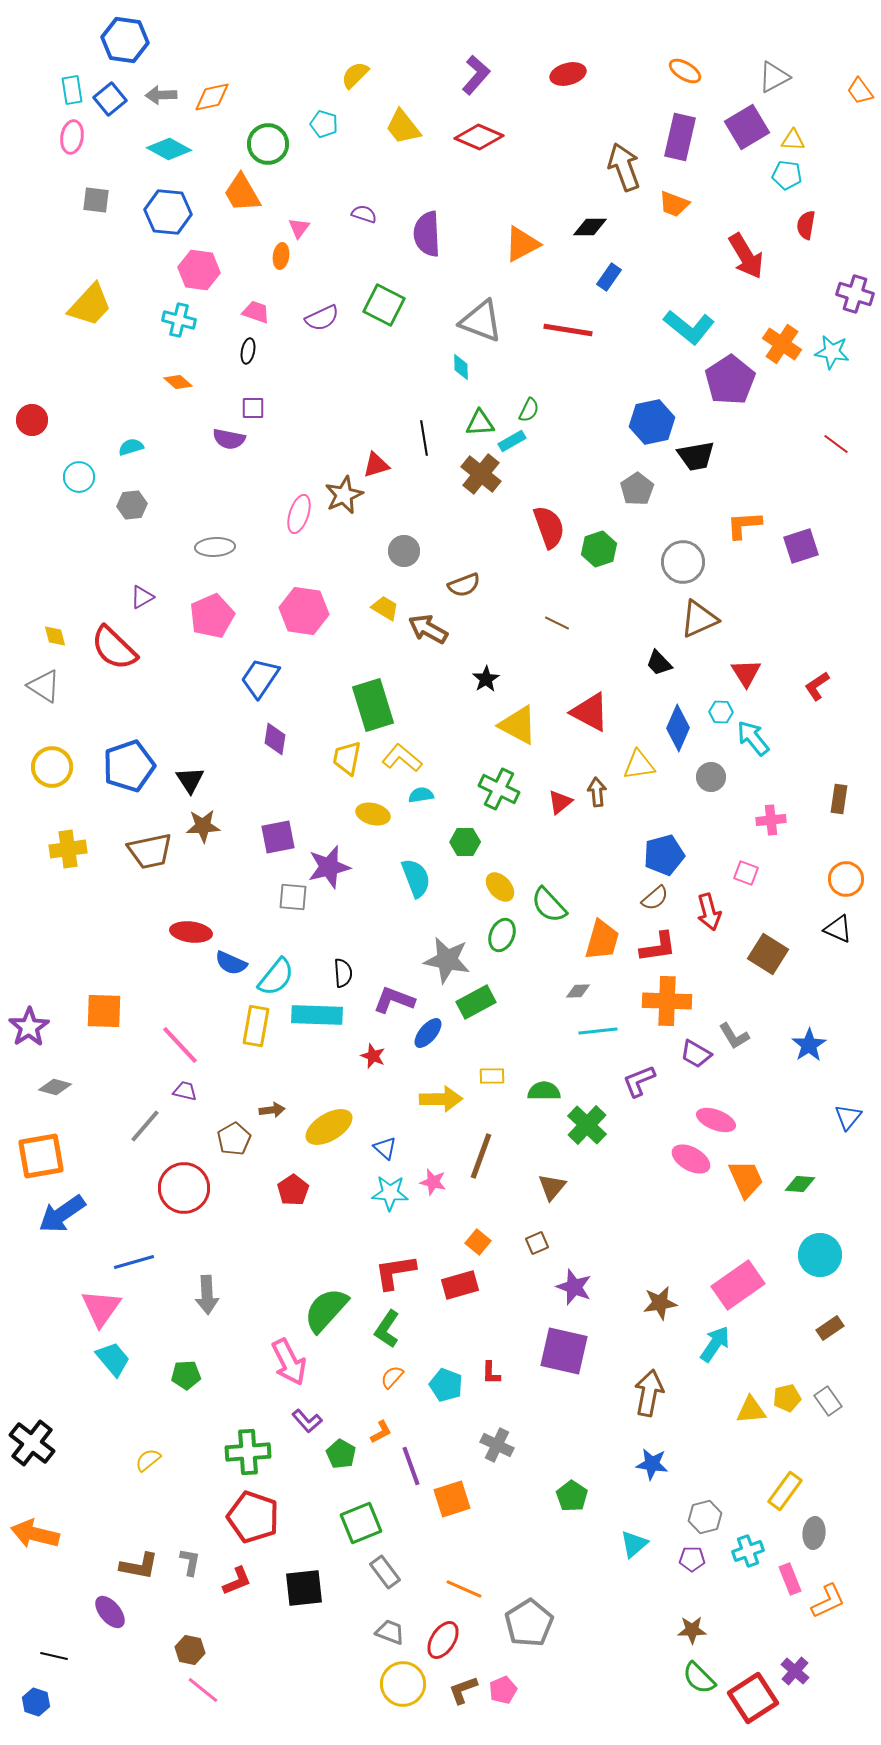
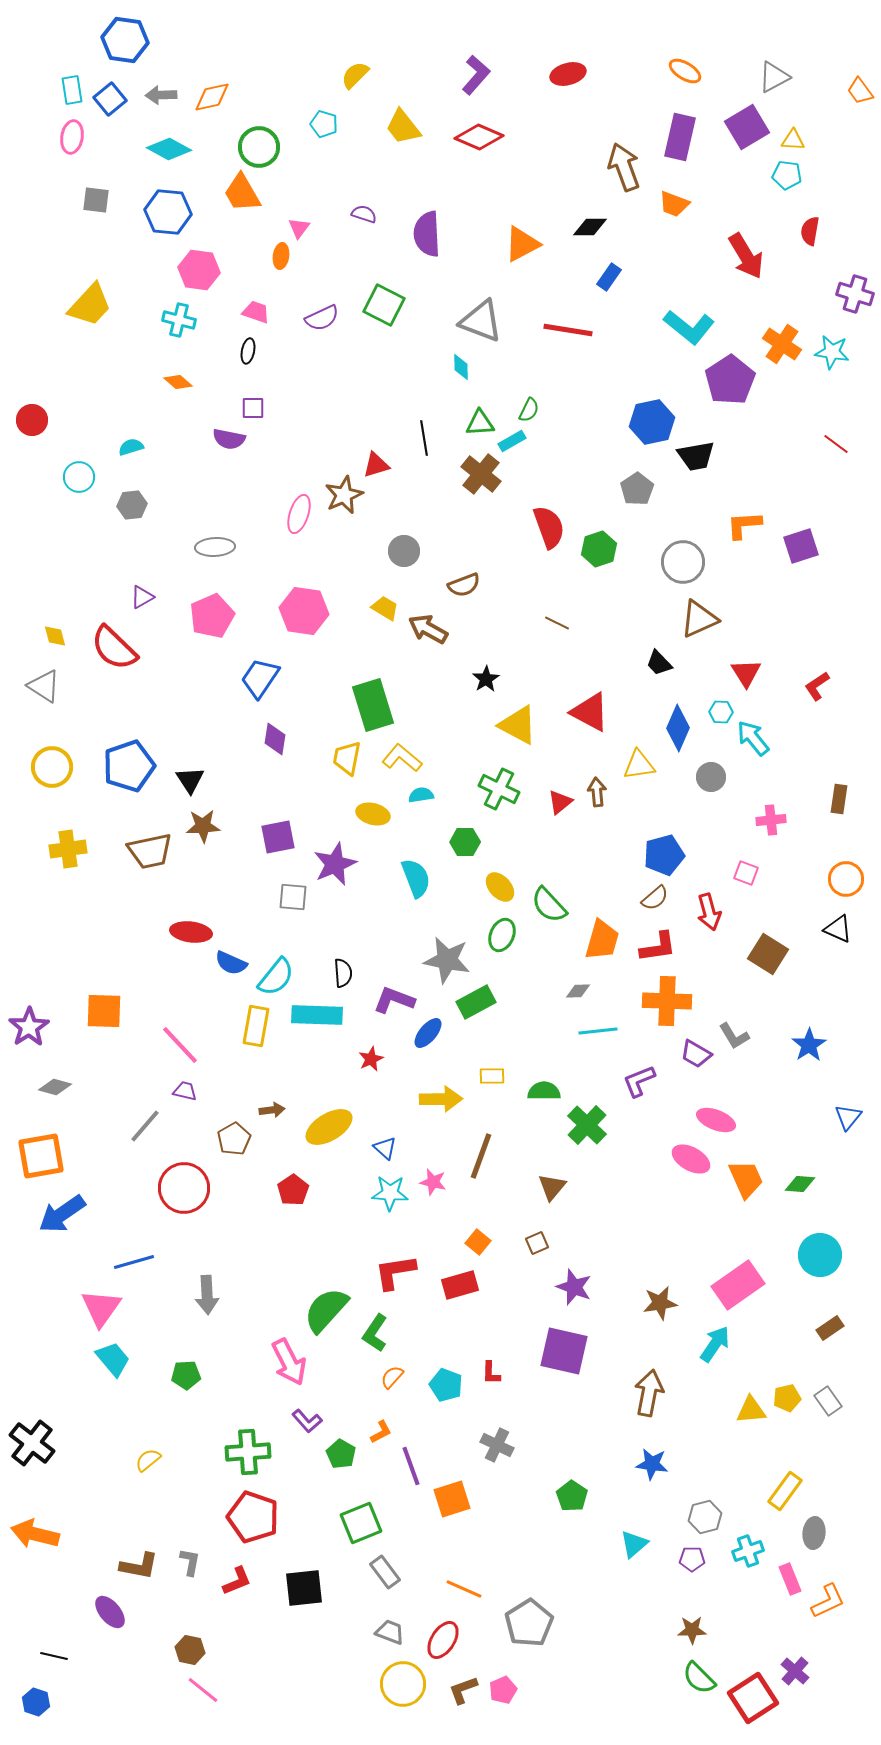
green circle at (268, 144): moved 9 px left, 3 px down
red semicircle at (806, 225): moved 4 px right, 6 px down
purple star at (329, 867): moved 6 px right, 3 px up; rotated 9 degrees counterclockwise
red star at (373, 1056): moved 2 px left, 3 px down; rotated 25 degrees clockwise
green L-shape at (387, 1329): moved 12 px left, 4 px down
